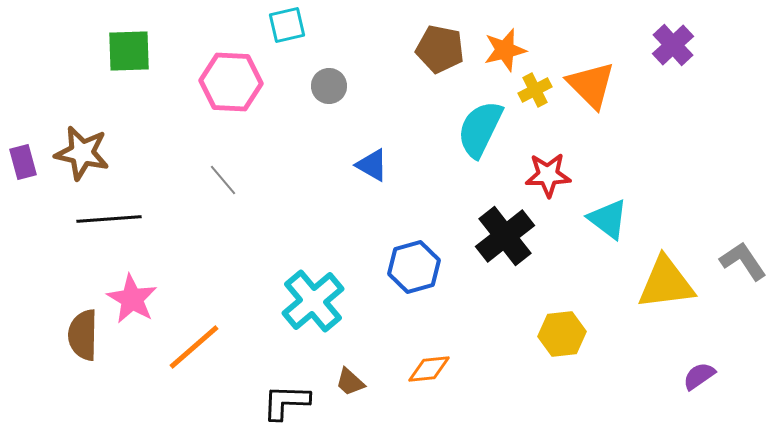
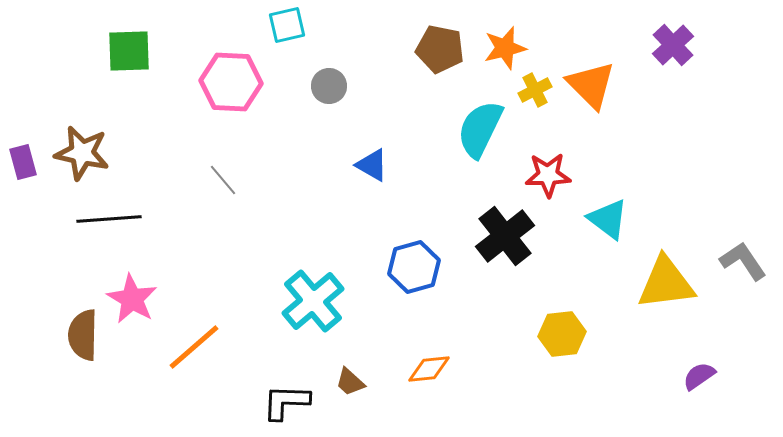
orange star: moved 2 px up
